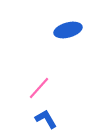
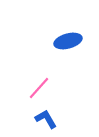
blue ellipse: moved 11 px down
